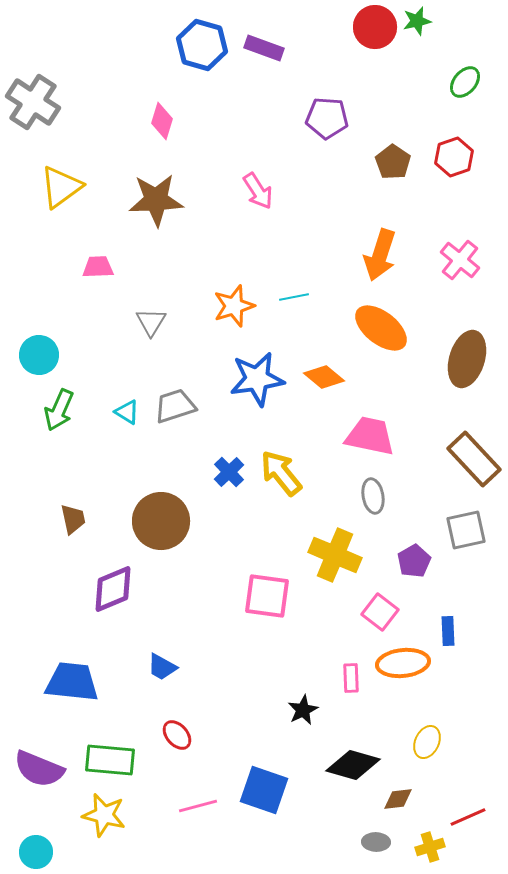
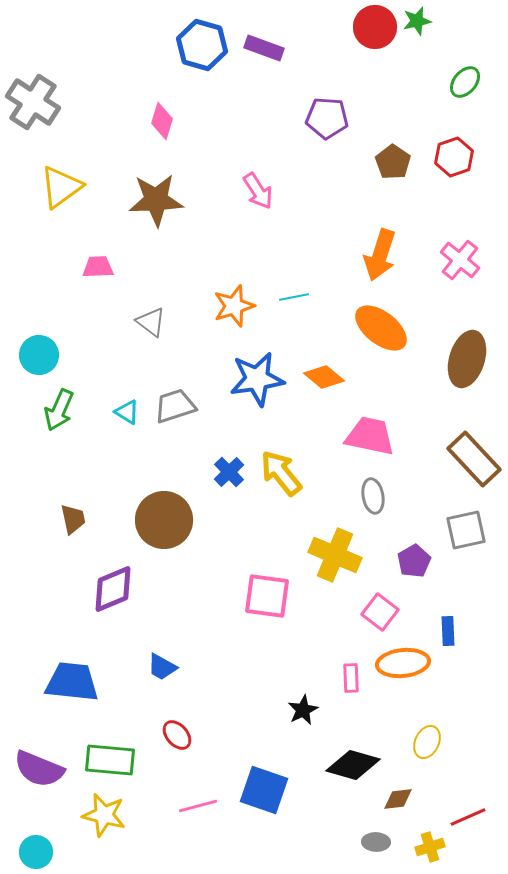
gray triangle at (151, 322): rotated 24 degrees counterclockwise
brown circle at (161, 521): moved 3 px right, 1 px up
